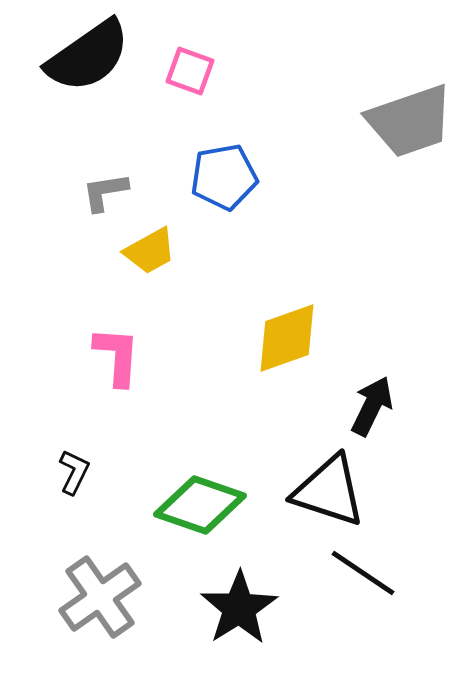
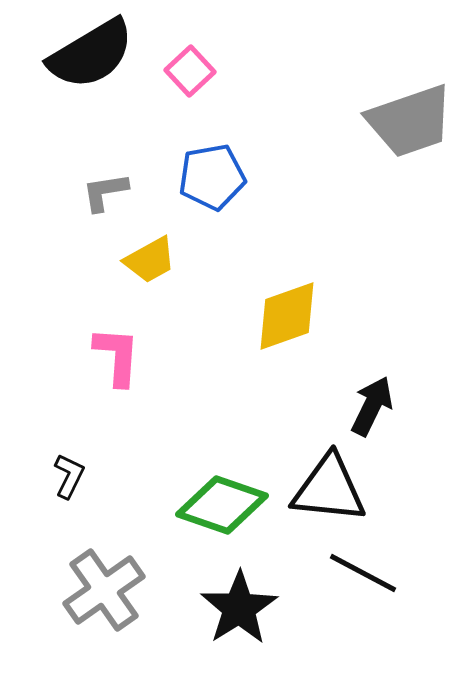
black semicircle: moved 3 px right, 2 px up; rotated 4 degrees clockwise
pink square: rotated 27 degrees clockwise
blue pentagon: moved 12 px left
yellow trapezoid: moved 9 px down
yellow diamond: moved 22 px up
black L-shape: moved 5 px left, 4 px down
black triangle: moved 2 px up; rotated 12 degrees counterclockwise
green diamond: moved 22 px right
black line: rotated 6 degrees counterclockwise
gray cross: moved 4 px right, 7 px up
